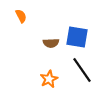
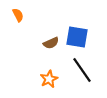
orange semicircle: moved 3 px left, 1 px up
brown semicircle: rotated 21 degrees counterclockwise
